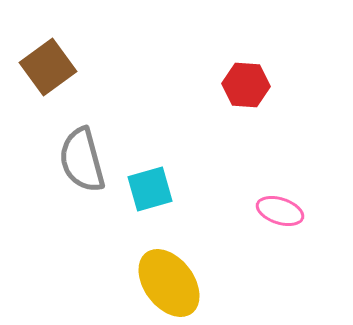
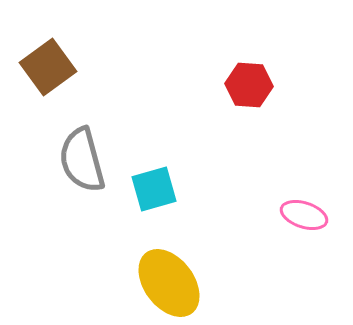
red hexagon: moved 3 px right
cyan square: moved 4 px right
pink ellipse: moved 24 px right, 4 px down
